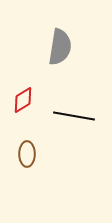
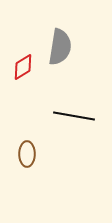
red diamond: moved 33 px up
